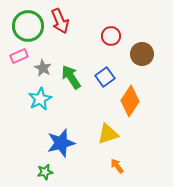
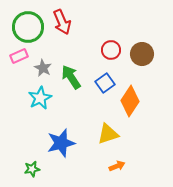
red arrow: moved 2 px right, 1 px down
green circle: moved 1 px down
red circle: moved 14 px down
blue square: moved 6 px down
cyan star: moved 1 px up
orange arrow: rotated 105 degrees clockwise
green star: moved 13 px left, 3 px up
